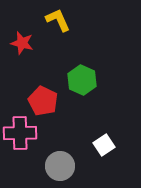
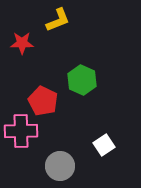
yellow L-shape: rotated 92 degrees clockwise
red star: rotated 15 degrees counterclockwise
pink cross: moved 1 px right, 2 px up
